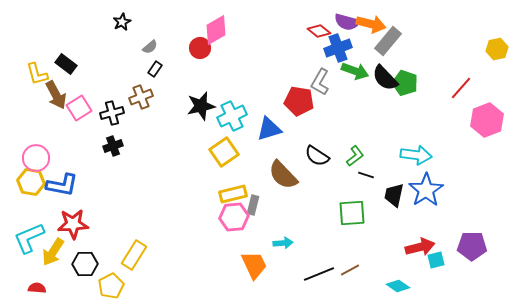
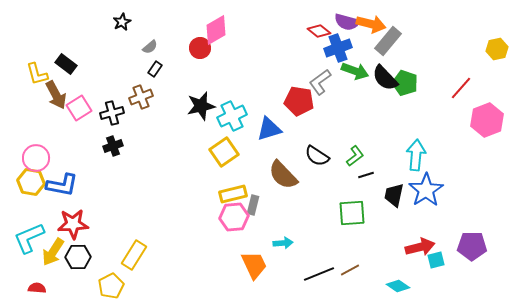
gray L-shape at (320, 82): rotated 24 degrees clockwise
cyan arrow at (416, 155): rotated 92 degrees counterclockwise
black line at (366, 175): rotated 35 degrees counterclockwise
black hexagon at (85, 264): moved 7 px left, 7 px up
